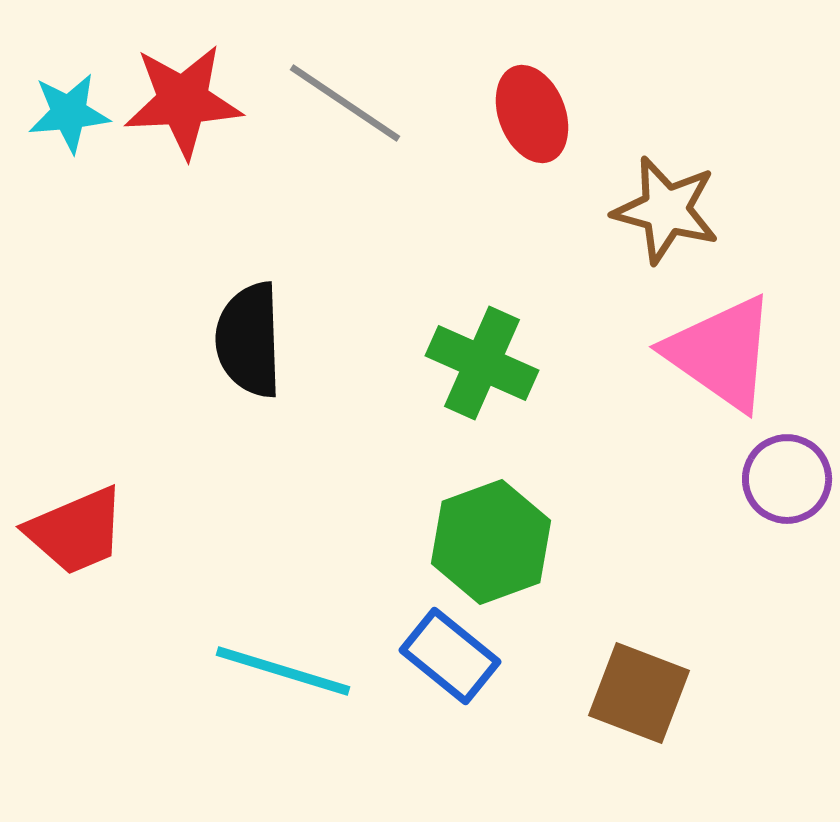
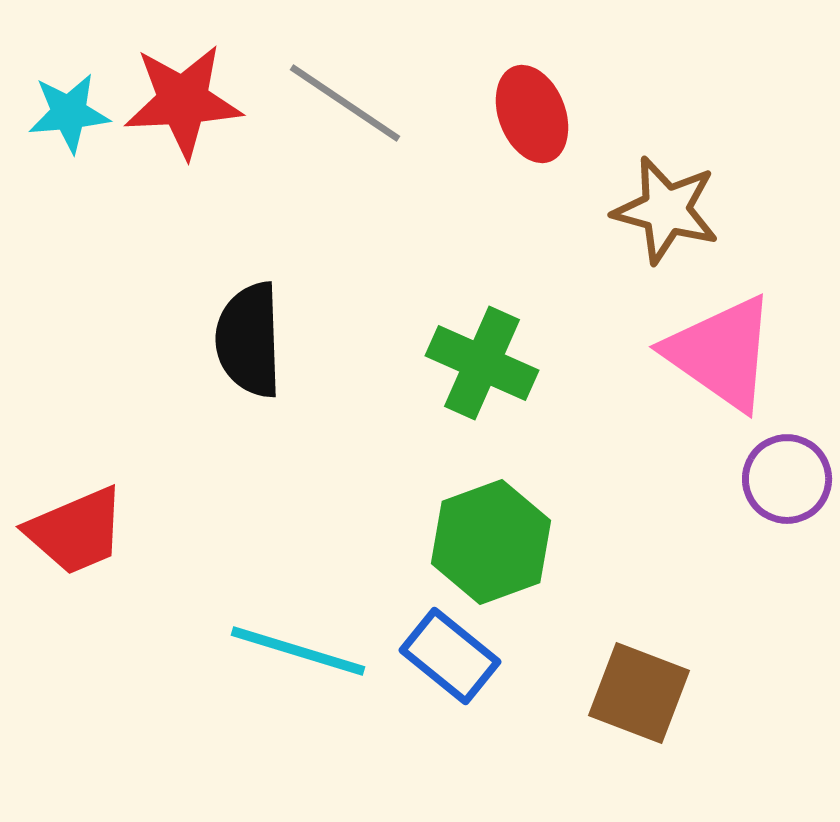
cyan line: moved 15 px right, 20 px up
